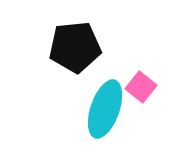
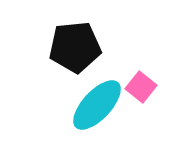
cyan ellipse: moved 8 px left, 4 px up; rotated 24 degrees clockwise
